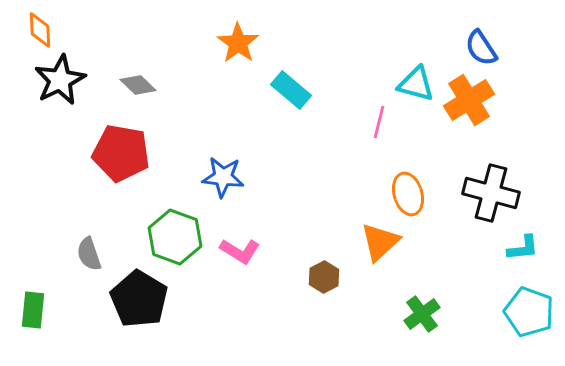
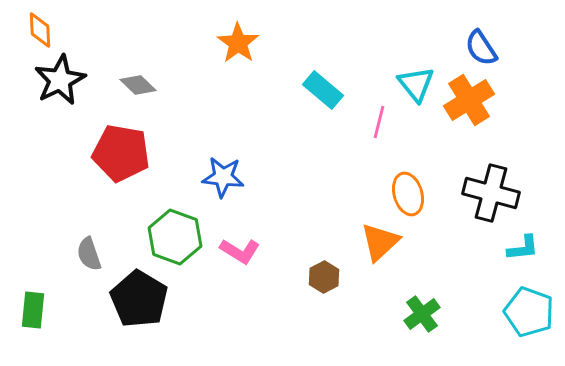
cyan triangle: rotated 36 degrees clockwise
cyan rectangle: moved 32 px right
